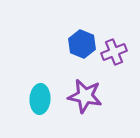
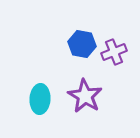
blue hexagon: rotated 12 degrees counterclockwise
purple star: rotated 20 degrees clockwise
